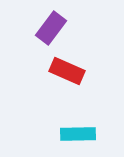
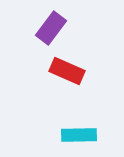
cyan rectangle: moved 1 px right, 1 px down
